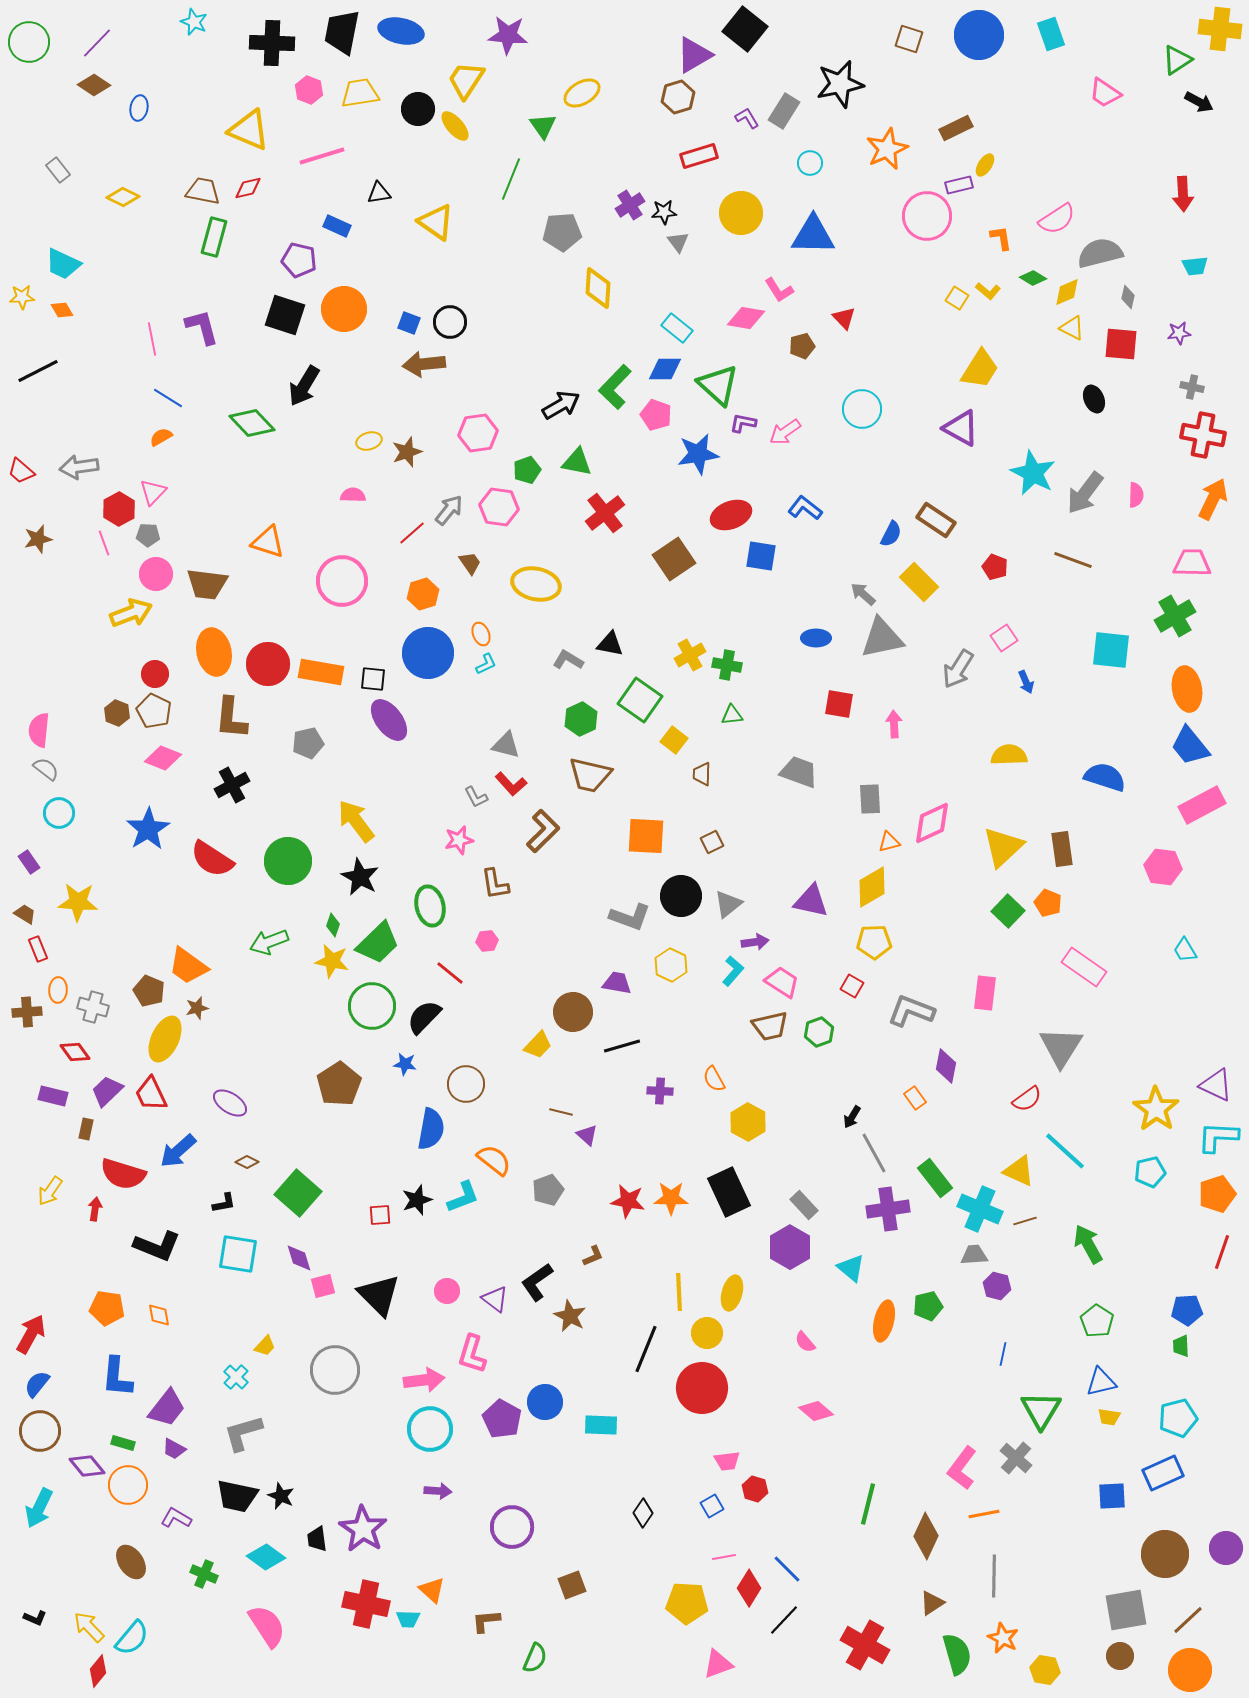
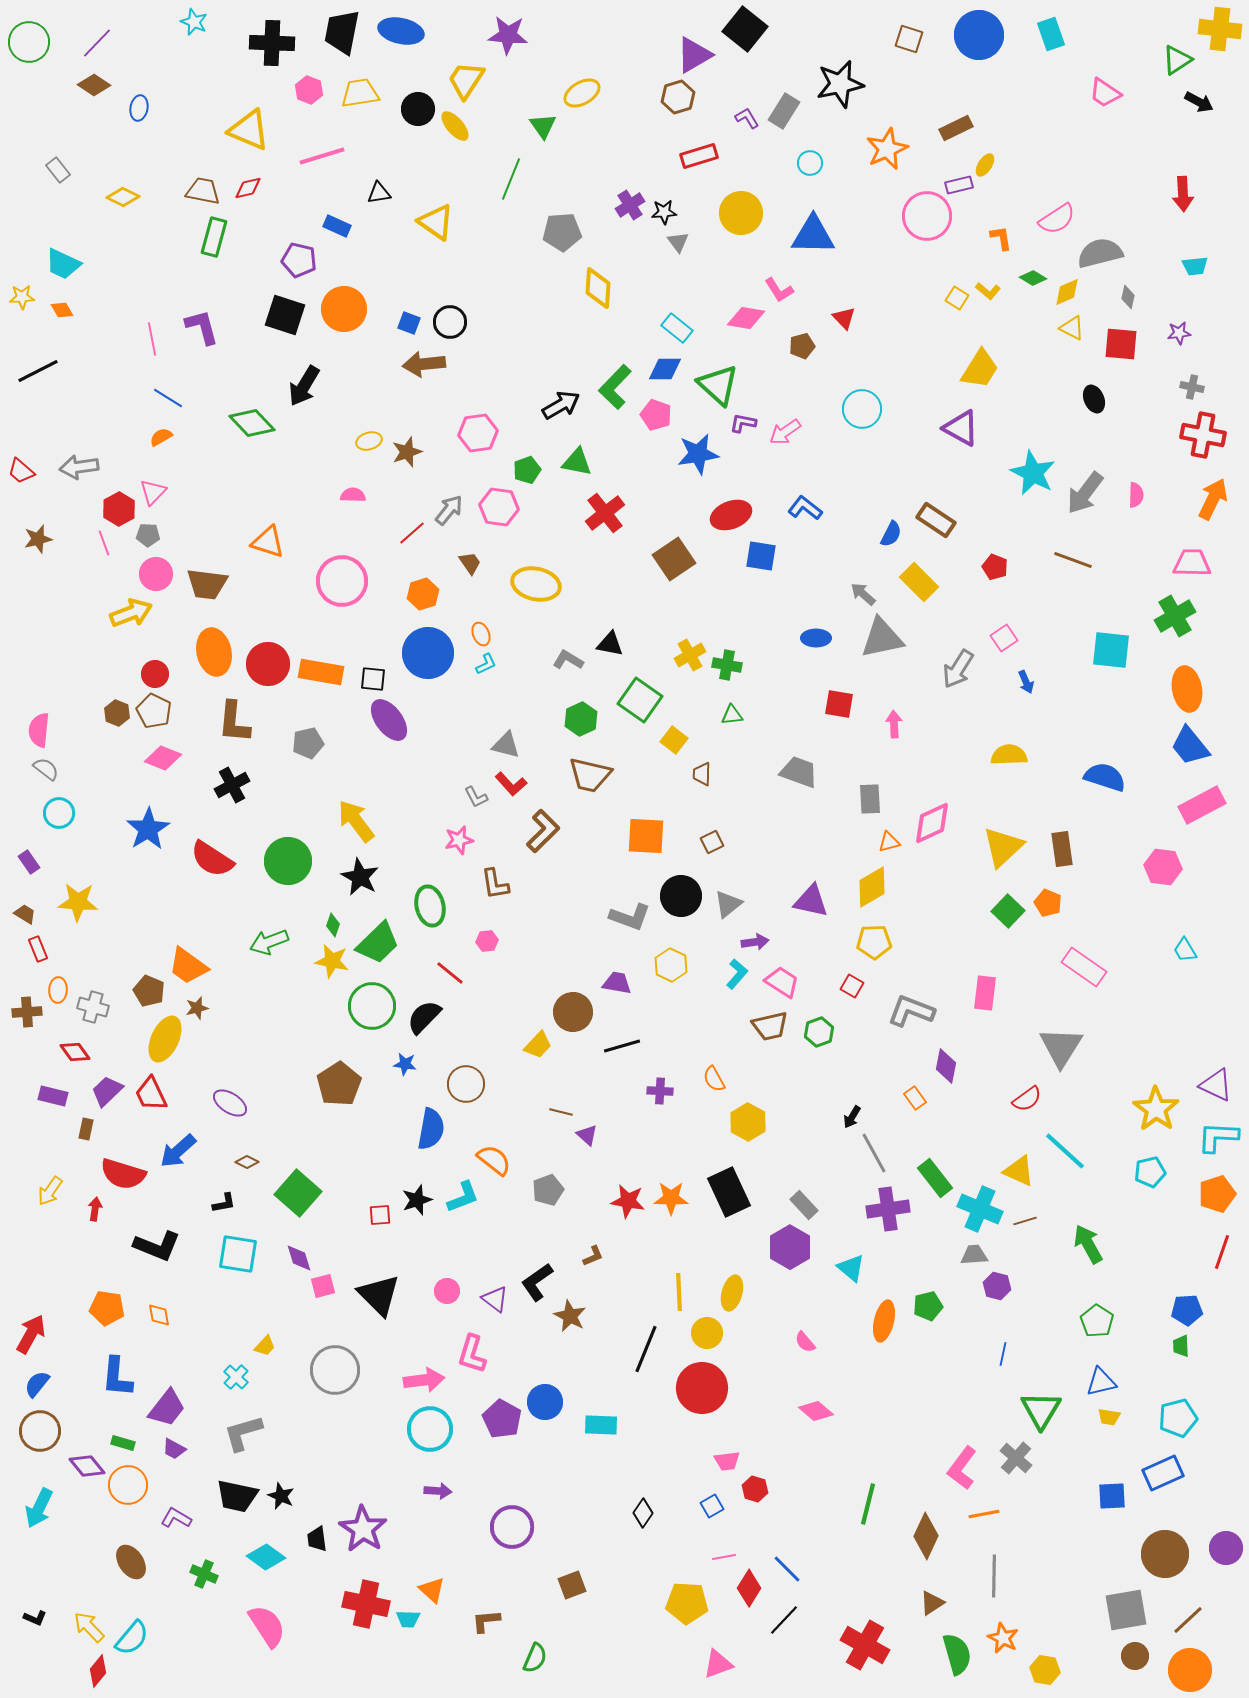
brown L-shape at (231, 718): moved 3 px right, 4 px down
cyan L-shape at (733, 971): moved 4 px right, 3 px down
brown circle at (1120, 1656): moved 15 px right
